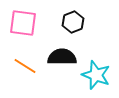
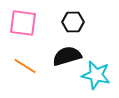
black hexagon: rotated 20 degrees clockwise
black semicircle: moved 5 px right, 1 px up; rotated 16 degrees counterclockwise
cyan star: rotated 8 degrees counterclockwise
